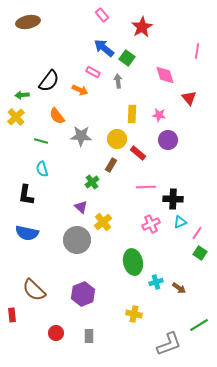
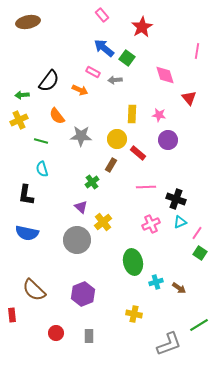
gray arrow at (118, 81): moved 3 px left, 1 px up; rotated 88 degrees counterclockwise
yellow cross at (16, 117): moved 3 px right, 3 px down; rotated 18 degrees clockwise
black cross at (173, 199): moved 3 px right; rotated 18 degrees clockwise
